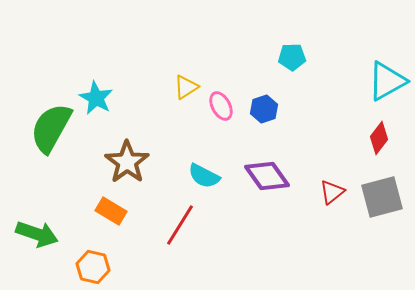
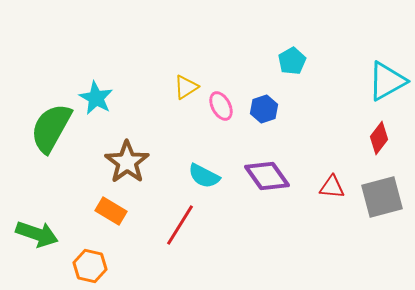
cyan pentagon: moved 4 px down; rotated 28 degrees counterclockwise
red triangle: moved 5 px up; rotated 44 degrees clockwise
orange hexagon: moved 3 px left, 1 px up
